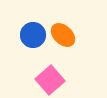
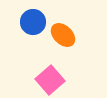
blue circle: moved 13 px up
